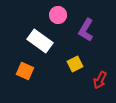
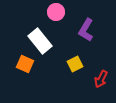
pink circle: moved 2 px left, 3 px up
white rectangle: rotated 15 degrees clockwise
orange square: moved 7 px up
red arrow: moved 1 px right, 1 px up
